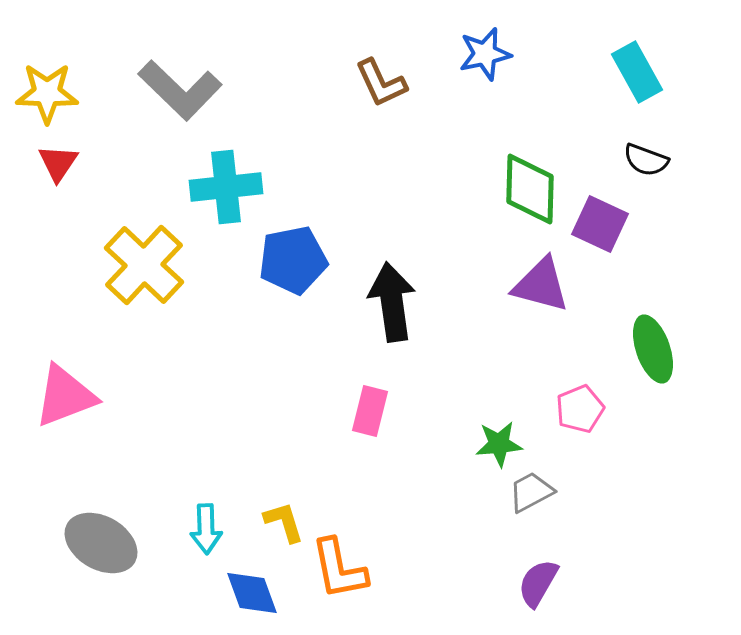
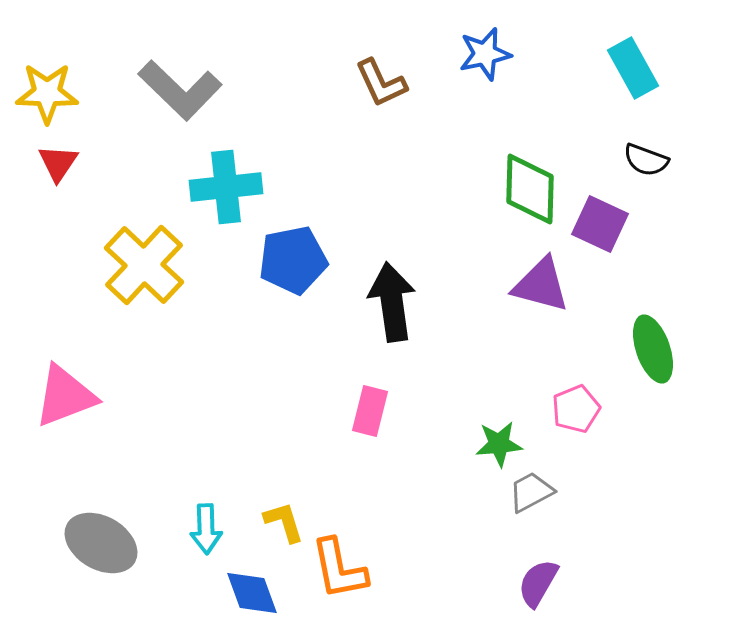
cyan rectangle: moved 4 px left, 4 px up
pink pentagon: moved 4 px left
